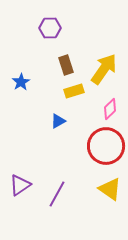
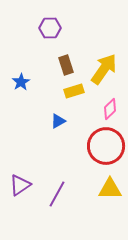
yellow triangle: rotated 35 degrees counterclockwise
